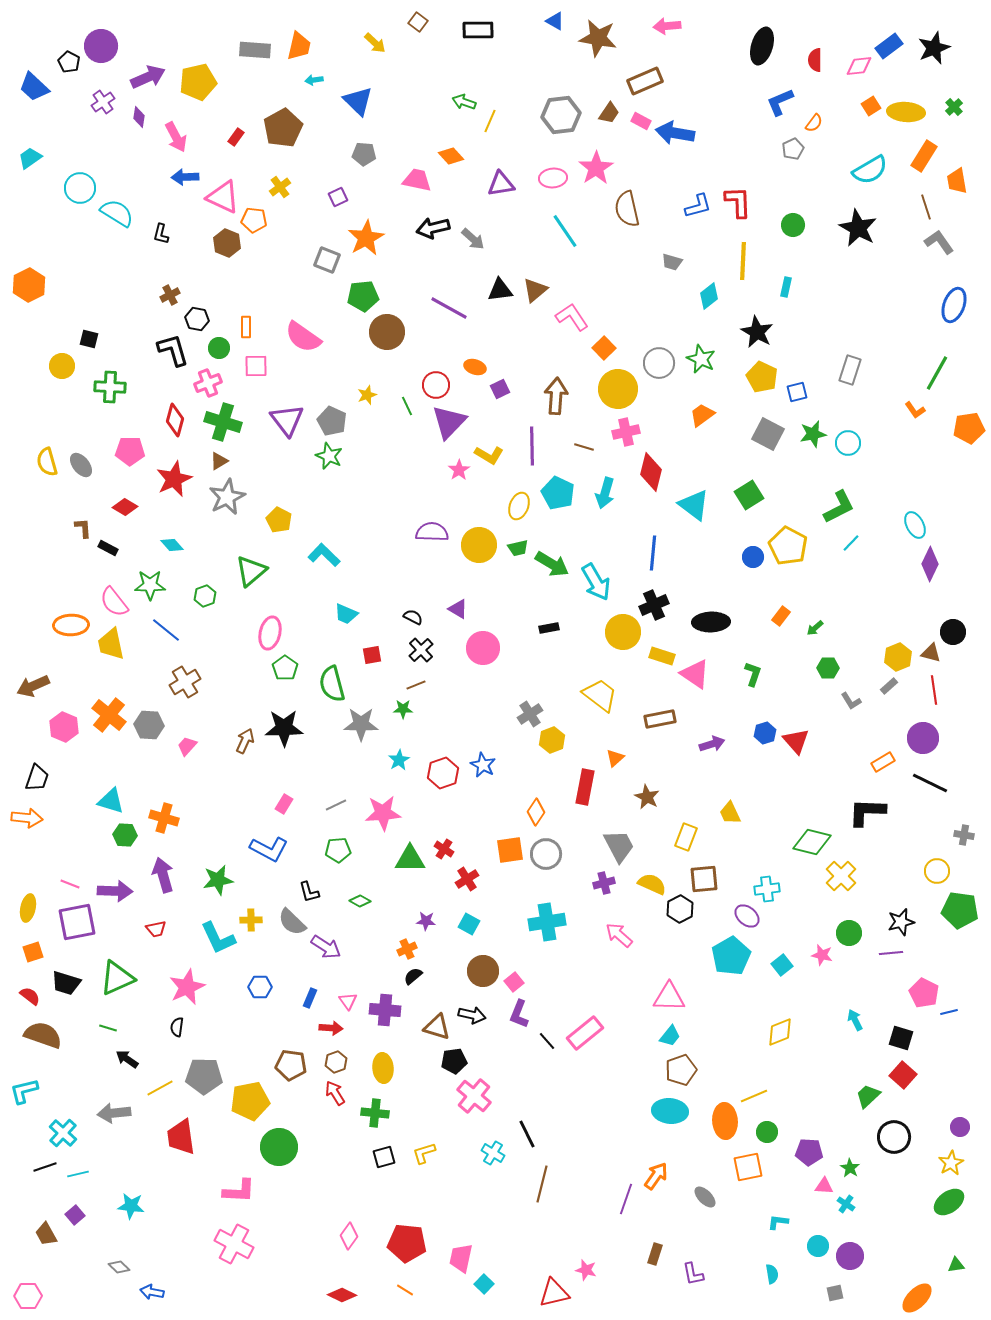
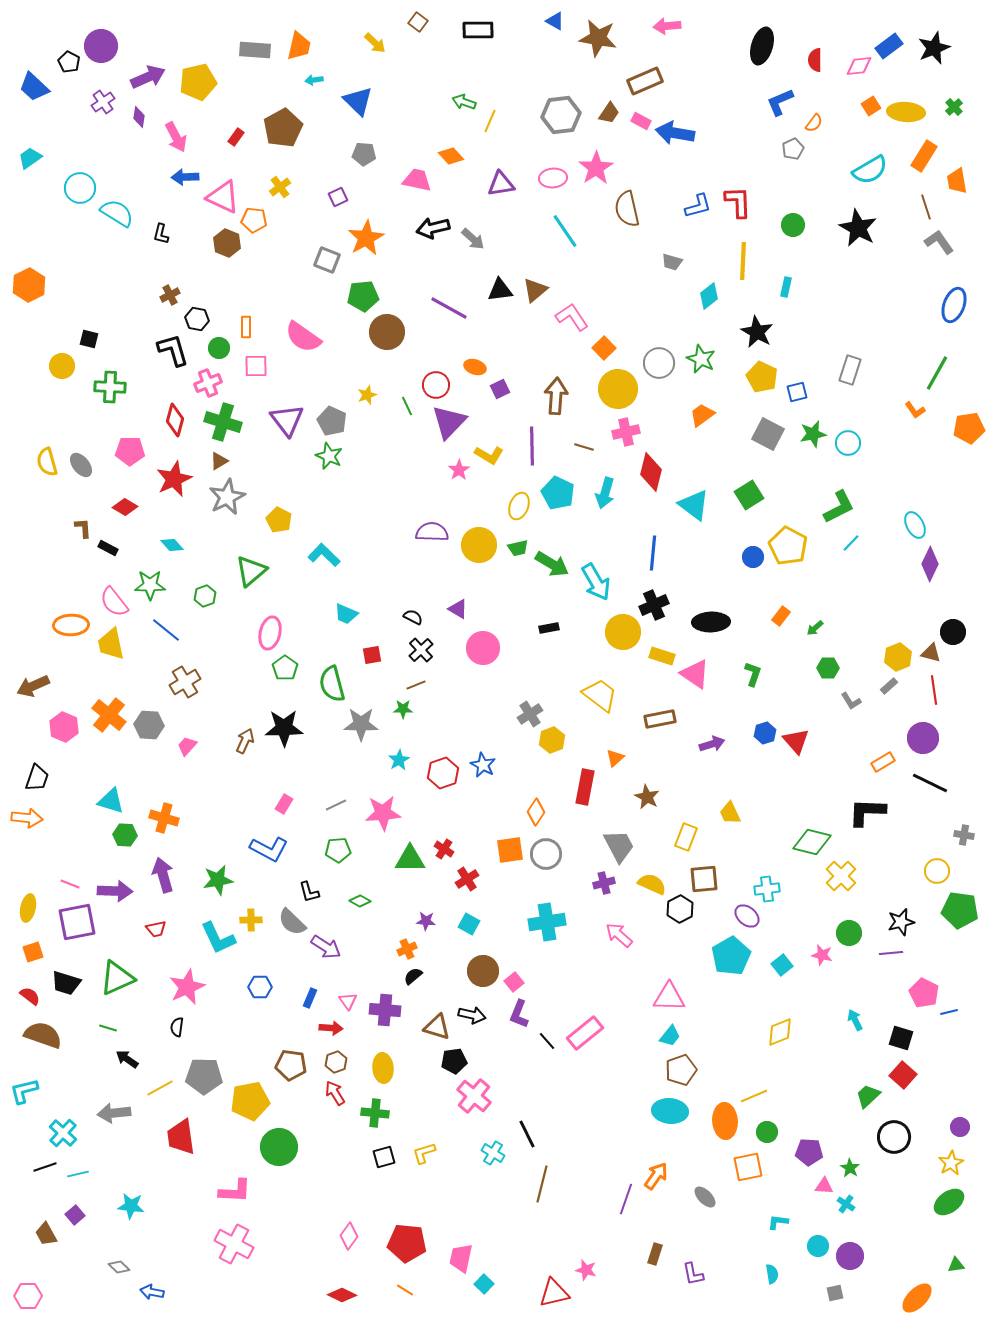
pink L-shape at (239, 1191): moved 4 px left
